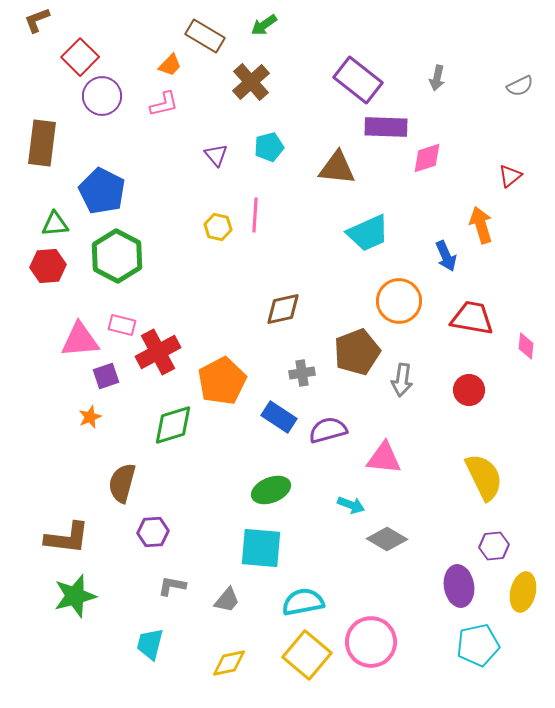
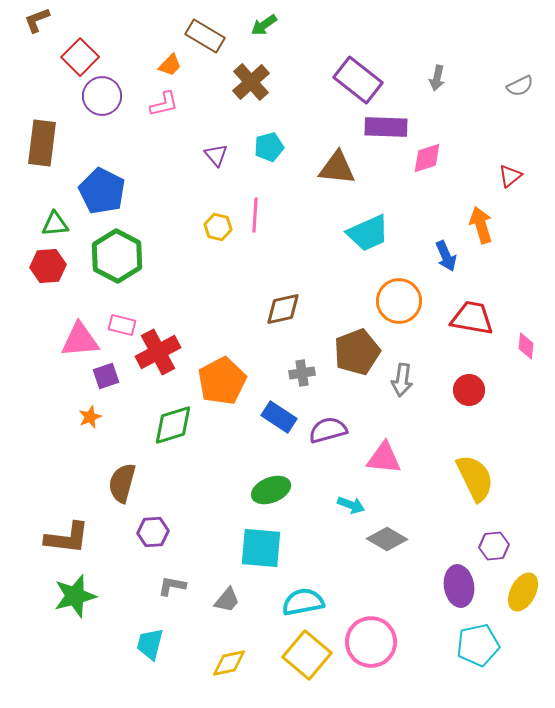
yellow semicircle at (484, 477): moved 9 px left, 1 px down
yellow ellipse at (523, 592): rotated 15 degrees clockwise
